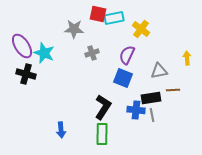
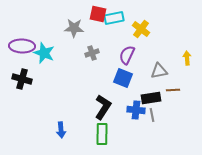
gray star: moved 1 px up
purple ellipse: rotated 55 degrees counterclockwise
black cross: moved 4 px left, 5 px down
